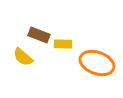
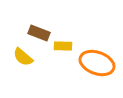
brown rectangle: moved 2 px up
yellow rectangle: moved 2 px down
